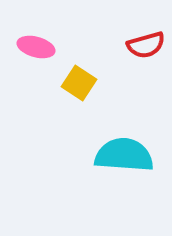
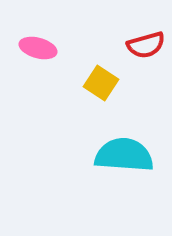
pink ellipse: moved 2 px right, 1 px down
yellow square: moved 22 px right
